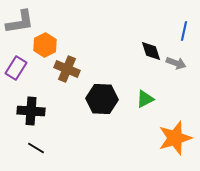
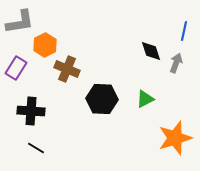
gray arrow: rotated 90 degrees counterclockwise
